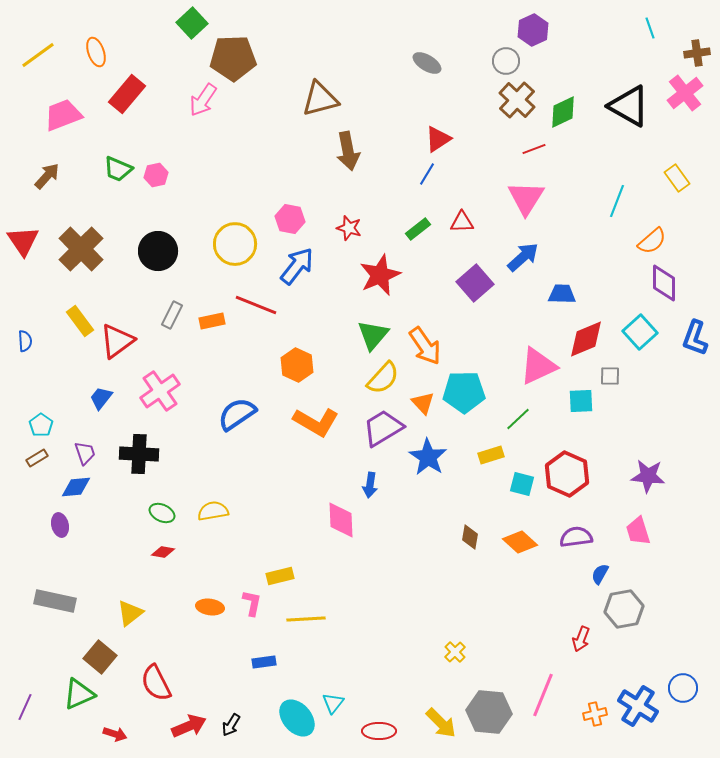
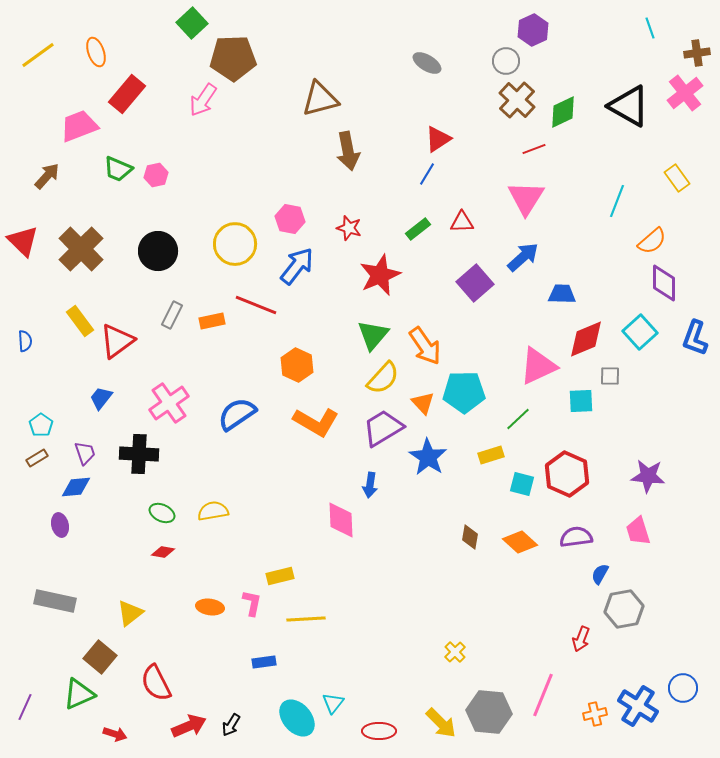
pink trapezoid at (63, 115): moved 16 px right, 11 px down
red triangle at (23, 241): rotated 12 degrees counterclockwise
pink cross at (160, 391): moved 9 px right, 12 px down
